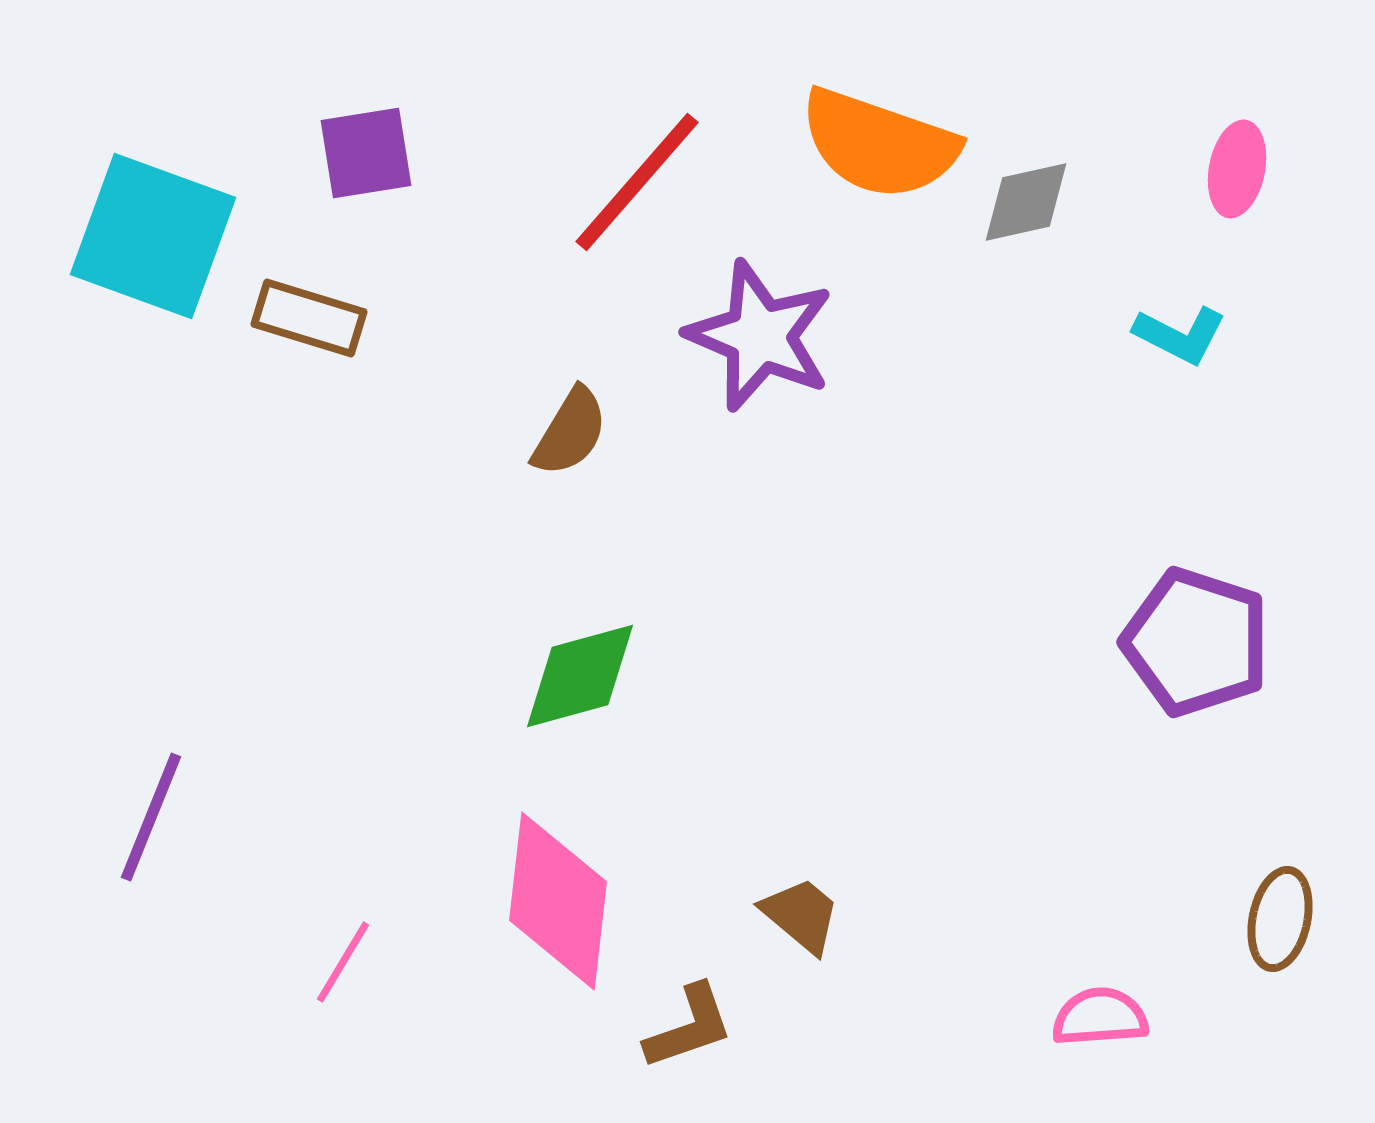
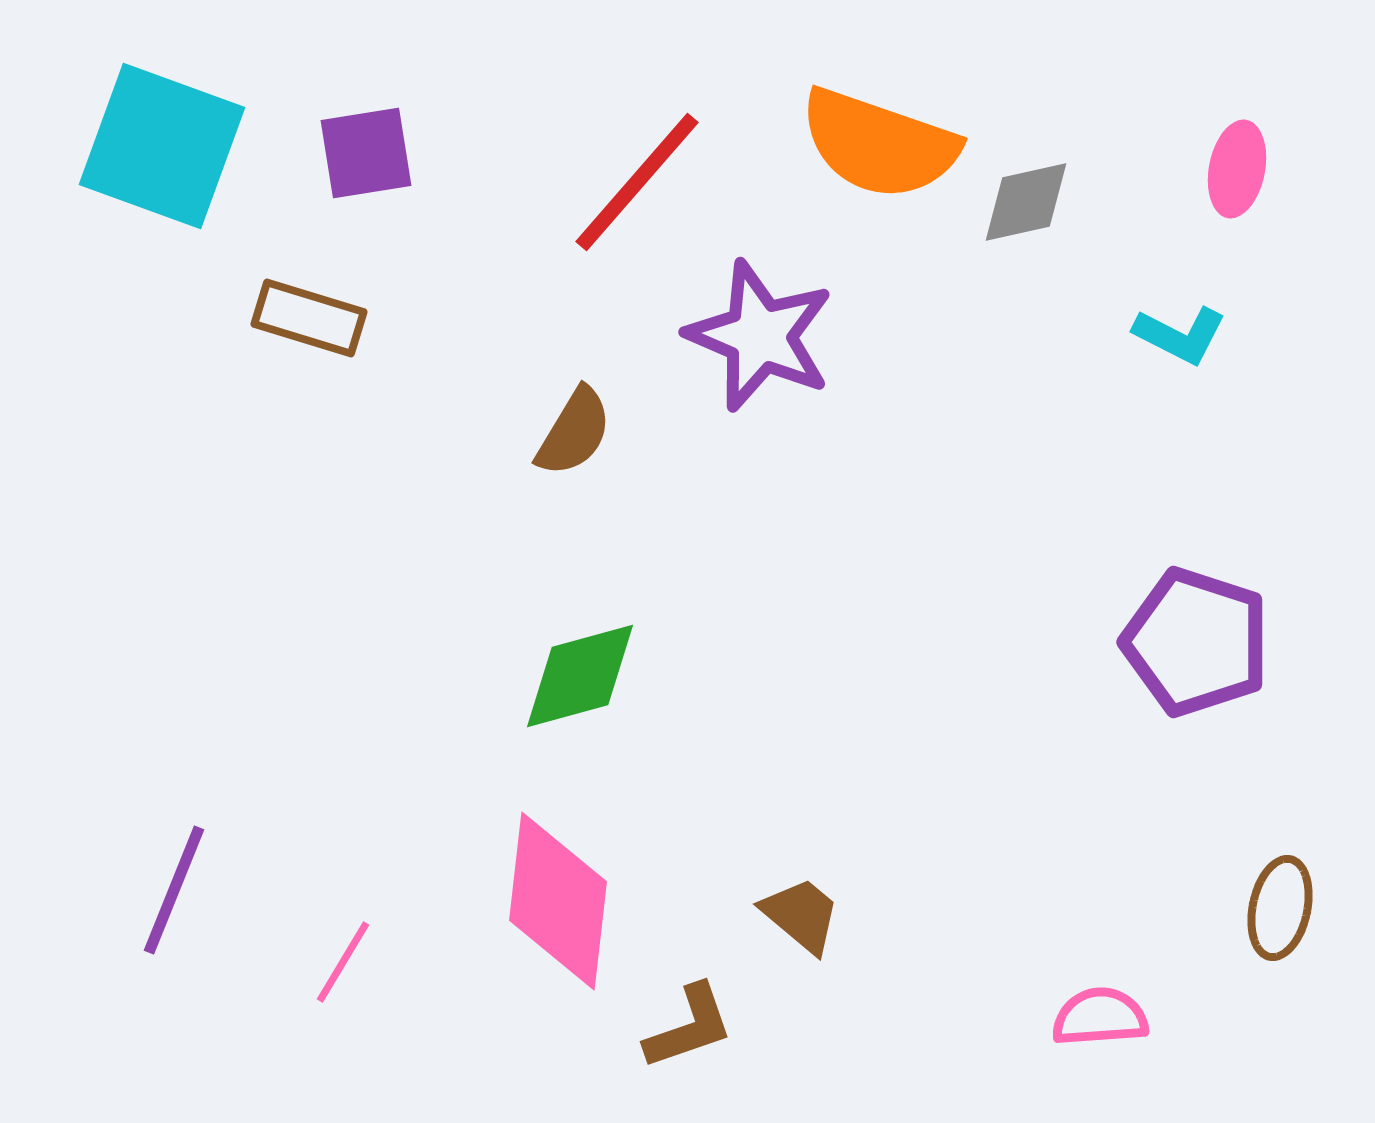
cyan square: moved 9 px right, 90 px up
brown semicircle: moved 4 px right
purple line: moved 23 px right, 73 px down
brown ellipse: moved 11 px up
